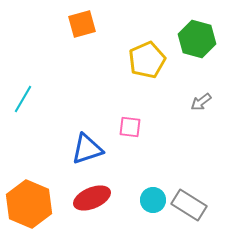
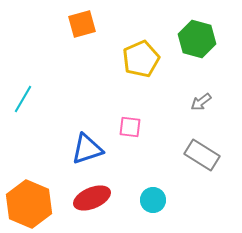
yellow pentagon: moved 6 px left, 1 px up
gray rectangle: moved 13 px right, 50 px up
